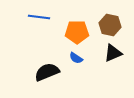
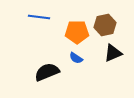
brown hexagon: moved 5 px left; rotated 25 degrees counterclockwise
